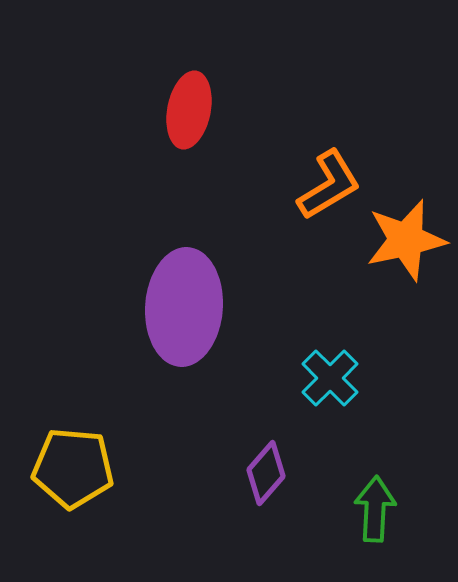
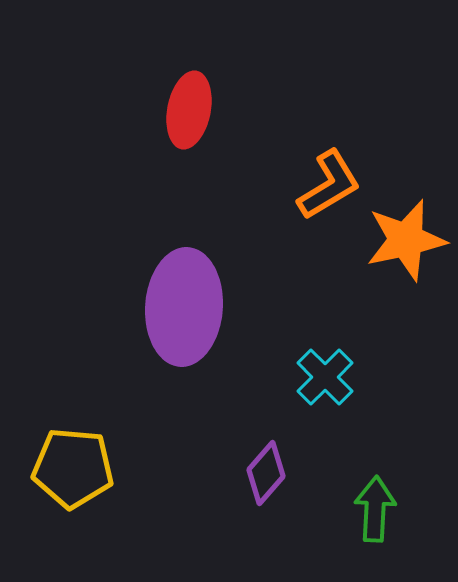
cyan cross: moved 5 px left, 1 px up
